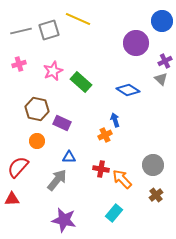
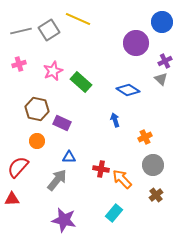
blue circle: moved 1 px down
gray square: rotated 15 degrees counterclockwise
orange cross: moved 40 px right, 2 px down
